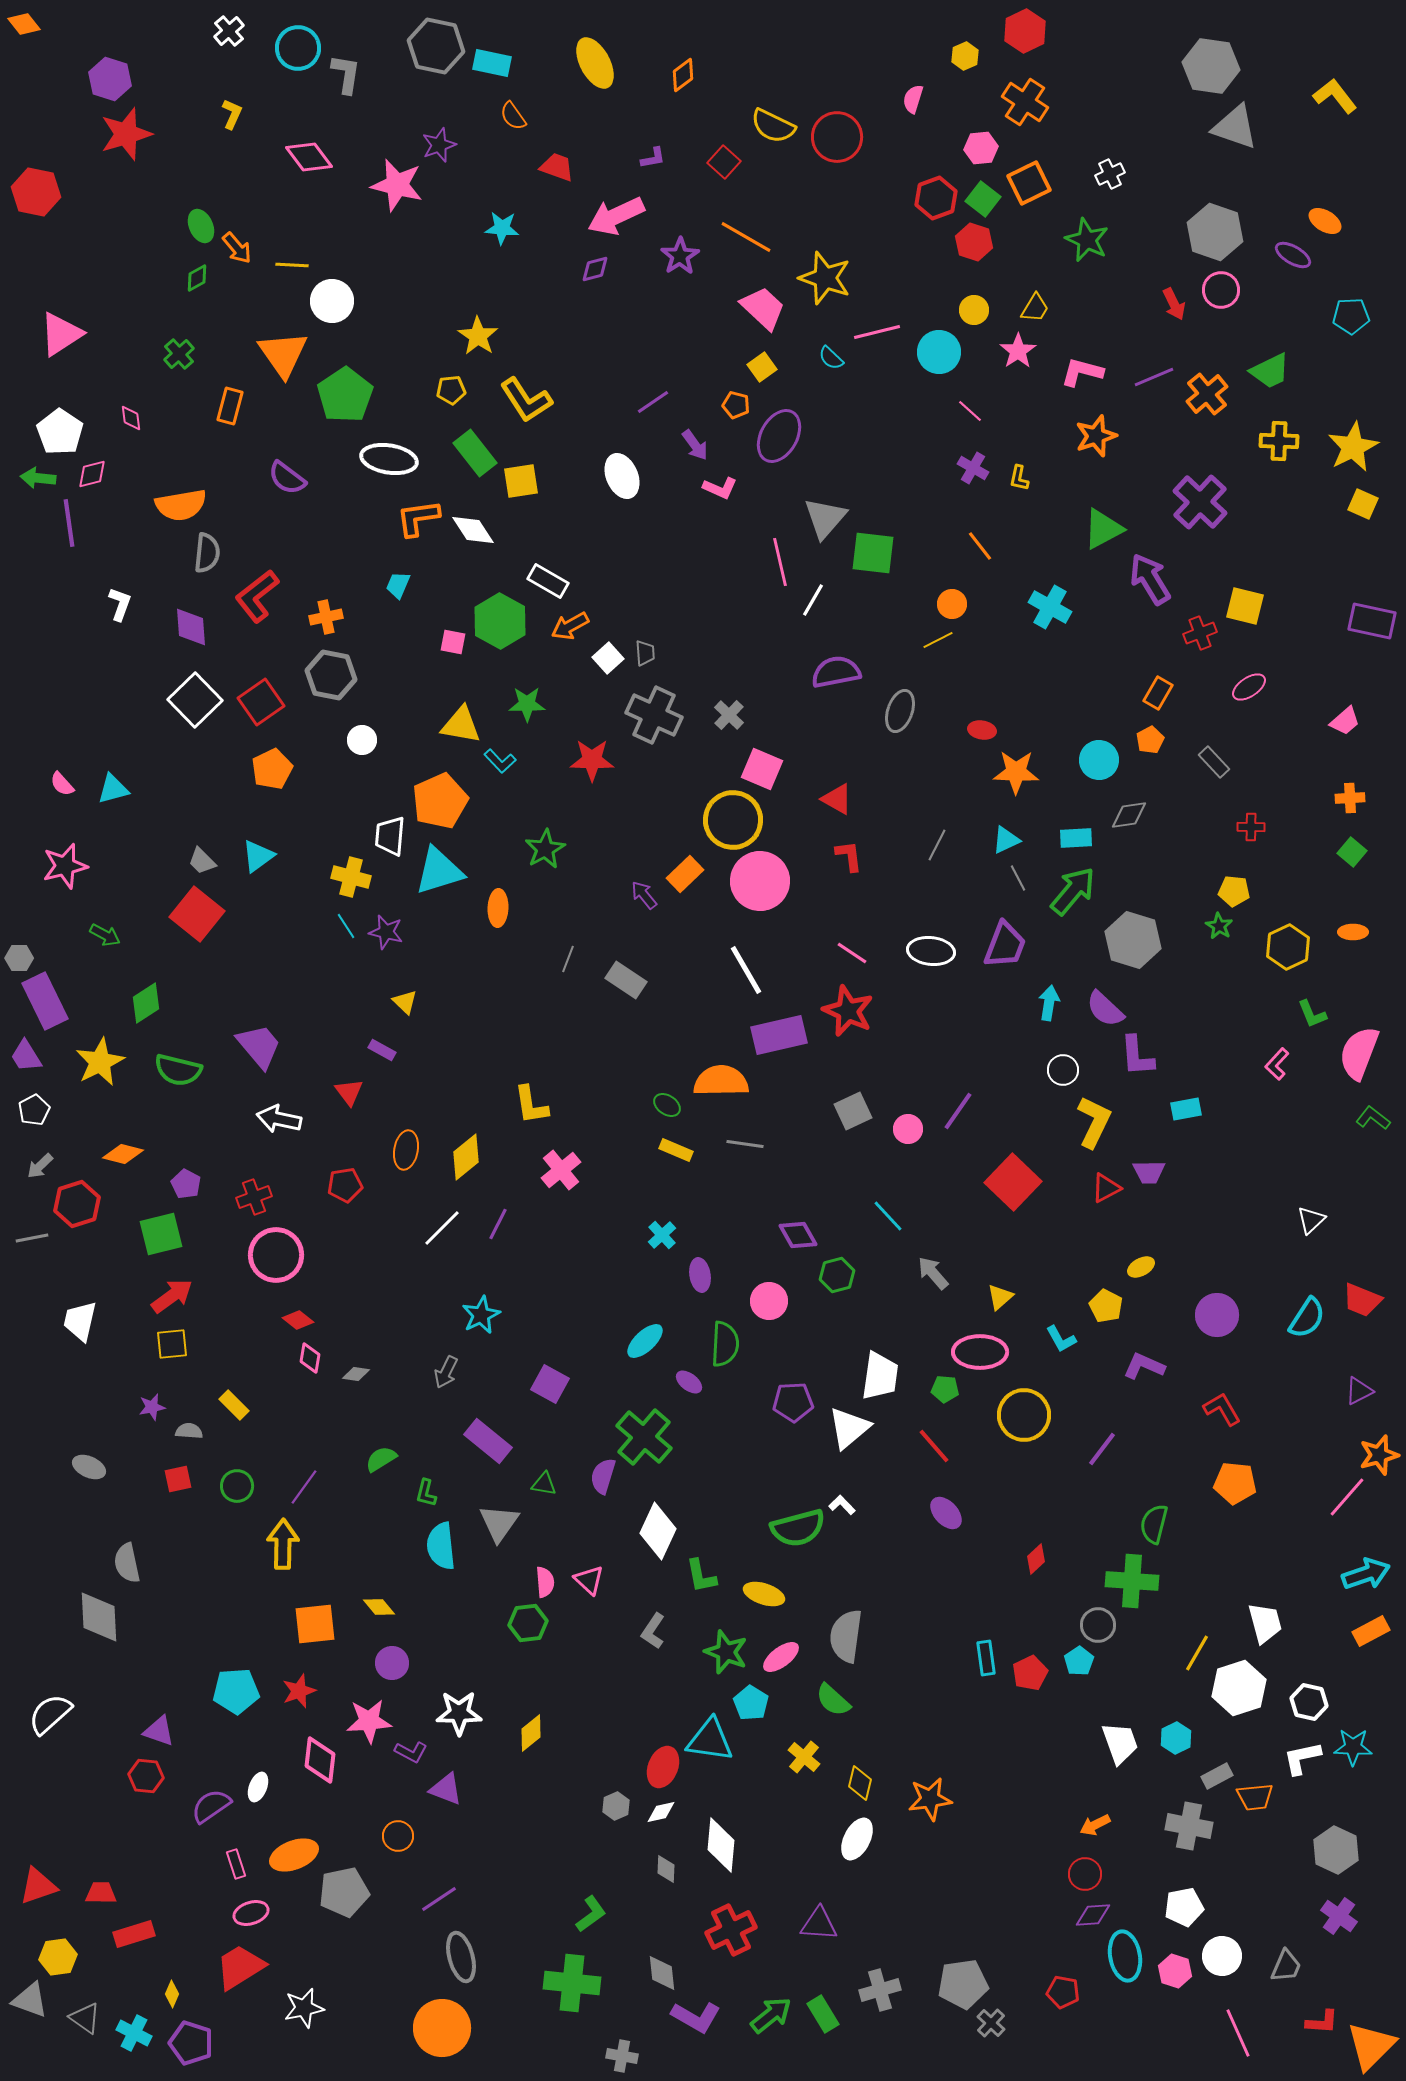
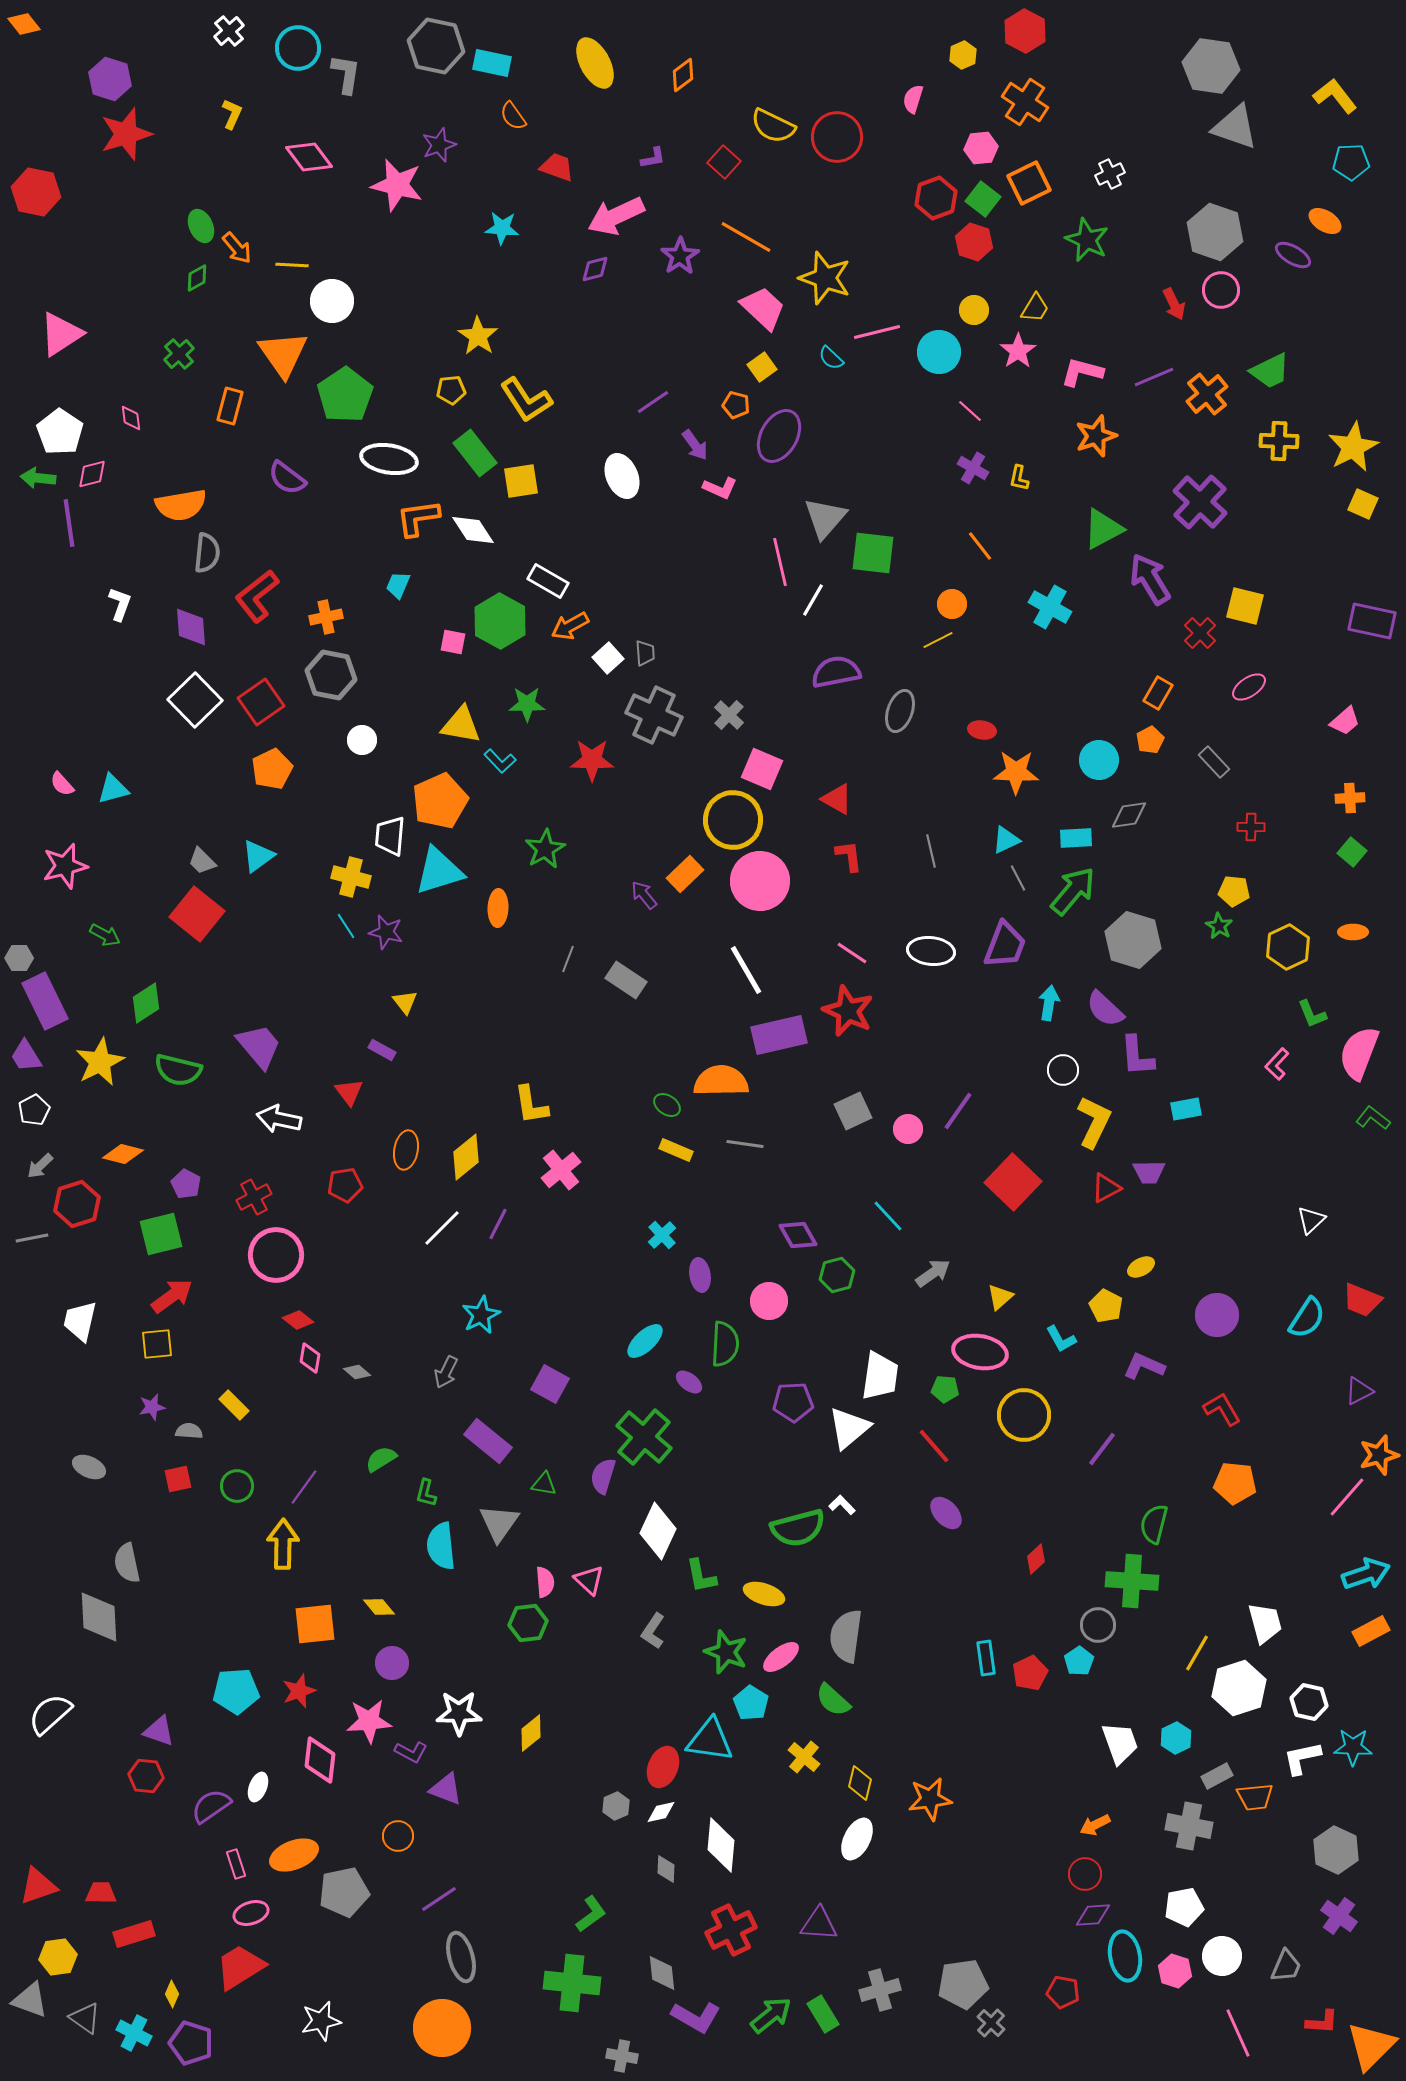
red hexagon at (1025, 31): rotated 6 degrees counterclockwise
yellow hexagon at (965, 56): moved 2 px left, 1 px up
cyan pentagon at (1351, 316): moved 154 px up
red cross at (1200, 633): rotated 24 degrees counterclockwise
gray line at (937, 845): moved 6 px left, 6 px down; rotated 40 degrees counterclockwise
yellow triangle at (405, 1002): rotated 8 degrees clockwise
red cross at (254, 1197): rotated 8 degrees counterclockwise
gray arrow at (933, 1273): rotated 96 degrees clockwise
yellow square at (172, 1344): moved 15 px left
pink ellipse at (980, 1352): rotated 10 degrees clockwise
gray diamond at (356, 1374): moved 1 px right, 2 px up; rotated 32 degrees clockwise
white star at (304, 2008): moved 17 px right, 13 px down
